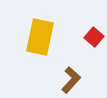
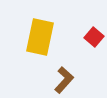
brown L-shape: moved 7 px left
